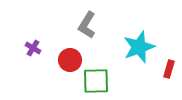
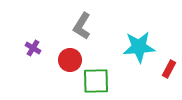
gray L-shape: moved 5 px left, 1 px down
cyan star: rotated 16 degrees clockwise
red rectangle: rotated 12 degrees clockwise
